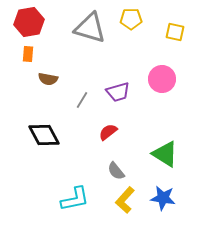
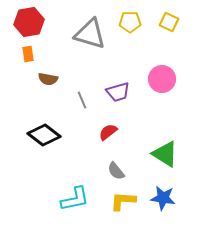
yellow pentagon: moved 1 px left, 3 px down
gray triangle: moved 6 px down
yellow square: moved 6 px left, 10 px up; rotated 12 degrees clockwise
orange rectangle: rotated 14 degrees counterclockwise
gray line: rotated 54 degrees counterclockwise
black diamond: rotated 24 degrees counterclockwise
yellow L-shape: moved 2 px left, 1 px down; rotated 52 degrees clockwise
